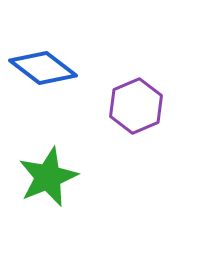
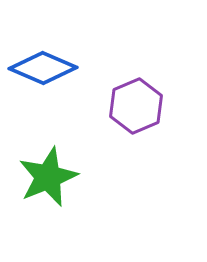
blue diamond: rotated 14 degrees counterclockwise
